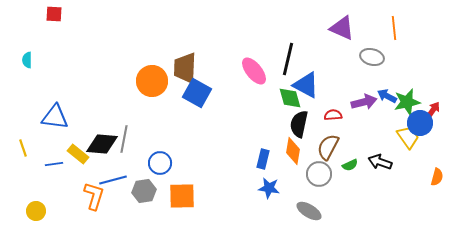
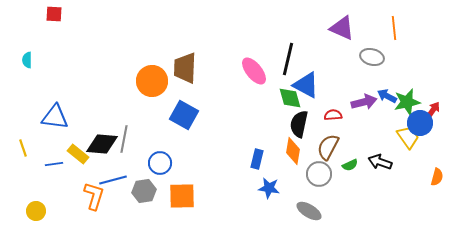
blue square at (197, 93): moved 13 px left, 22 px down
blue rectangle at (263, 159): moved 6 px left
